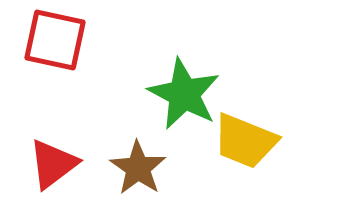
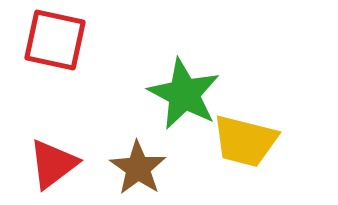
yellow trapezoid: rotated 8 degrees counterclockwise
